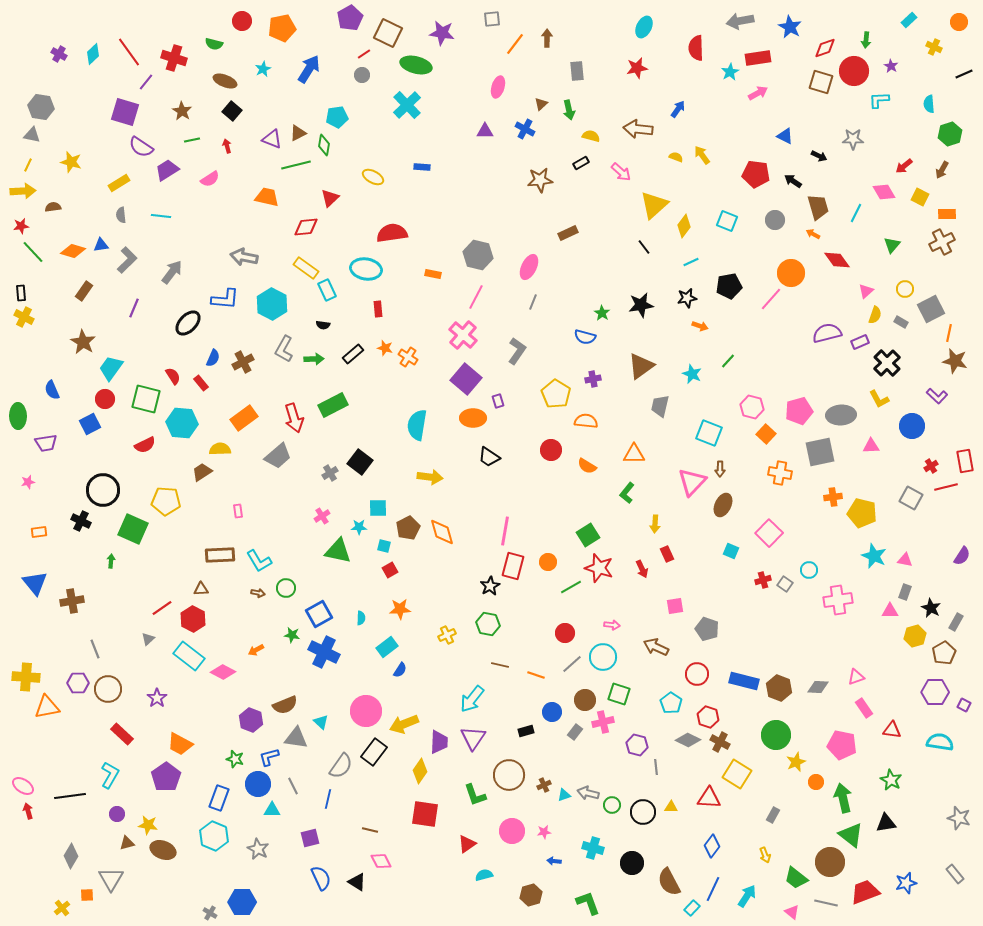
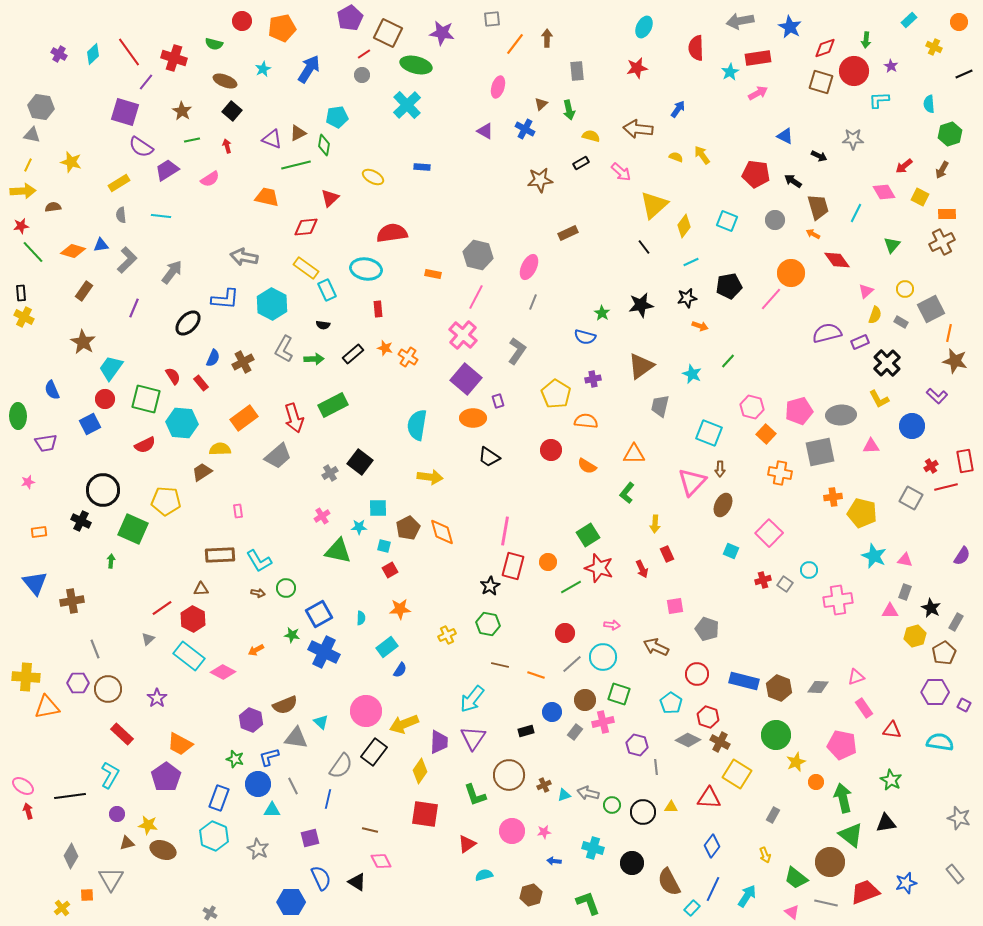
purple triangle at (485, 131): rotated 30 degrees clockwise
blue hexagon at (242, 902): moved 49 px right
